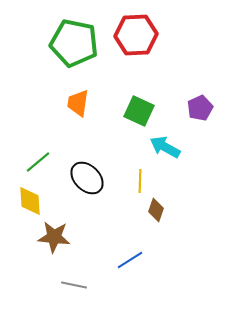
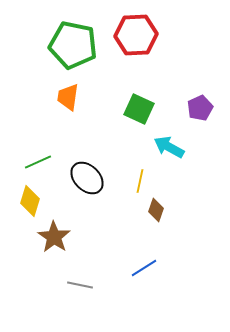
green pentagon: moved 1 px left, 2 px down
orange trapezoid: moved 10 px left, 6 px up
green square: moved 2 px up
cyan arrow: moved 4 px right
green line: rotated 16 degrees clockwise
yellow line: rotated 10 degrees clockwise
yellow diamond: rotated 20 degrees clockwise
brown star: rotated 28 degrees clockwise
blue line: moved 14 px right, 8 px down
gray line: moved 6 px right
